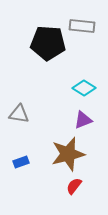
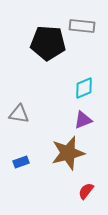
cyan diamond: rotated 55 degrees counterclockwise
brown star: moved 1 px up
red semicircle: moved 12 px right, 5 px down
